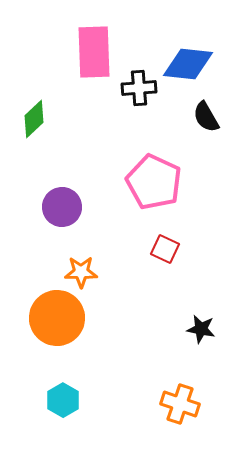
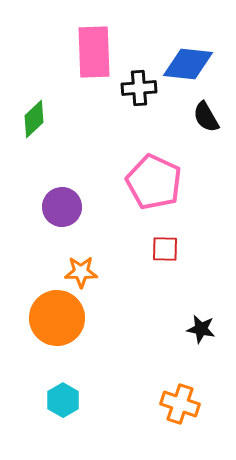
red square: rotated 24 degrees counterclockwise
